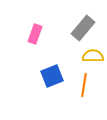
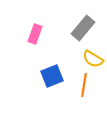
yellow semicircle: moved 3 px down; rotated 150 degrees counterclockwise
